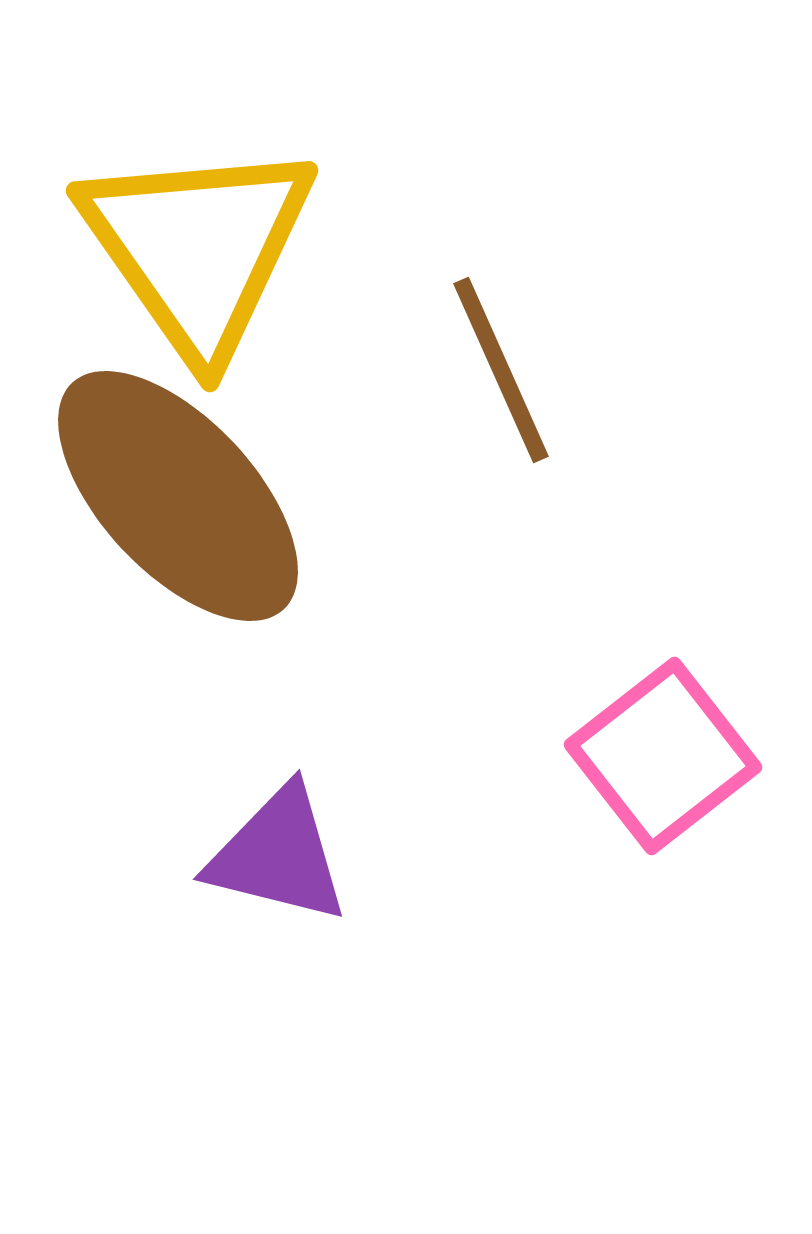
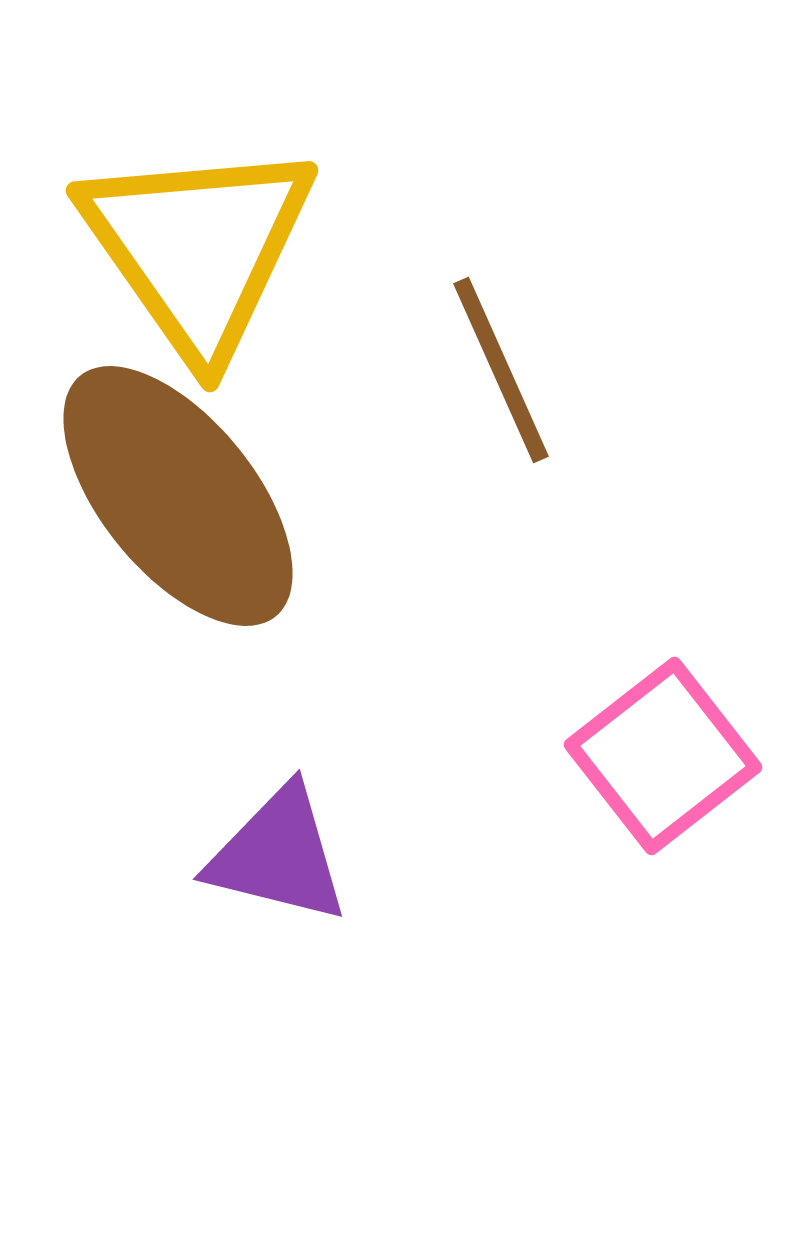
brown ellipse: rotated 4 degrees clockwise
